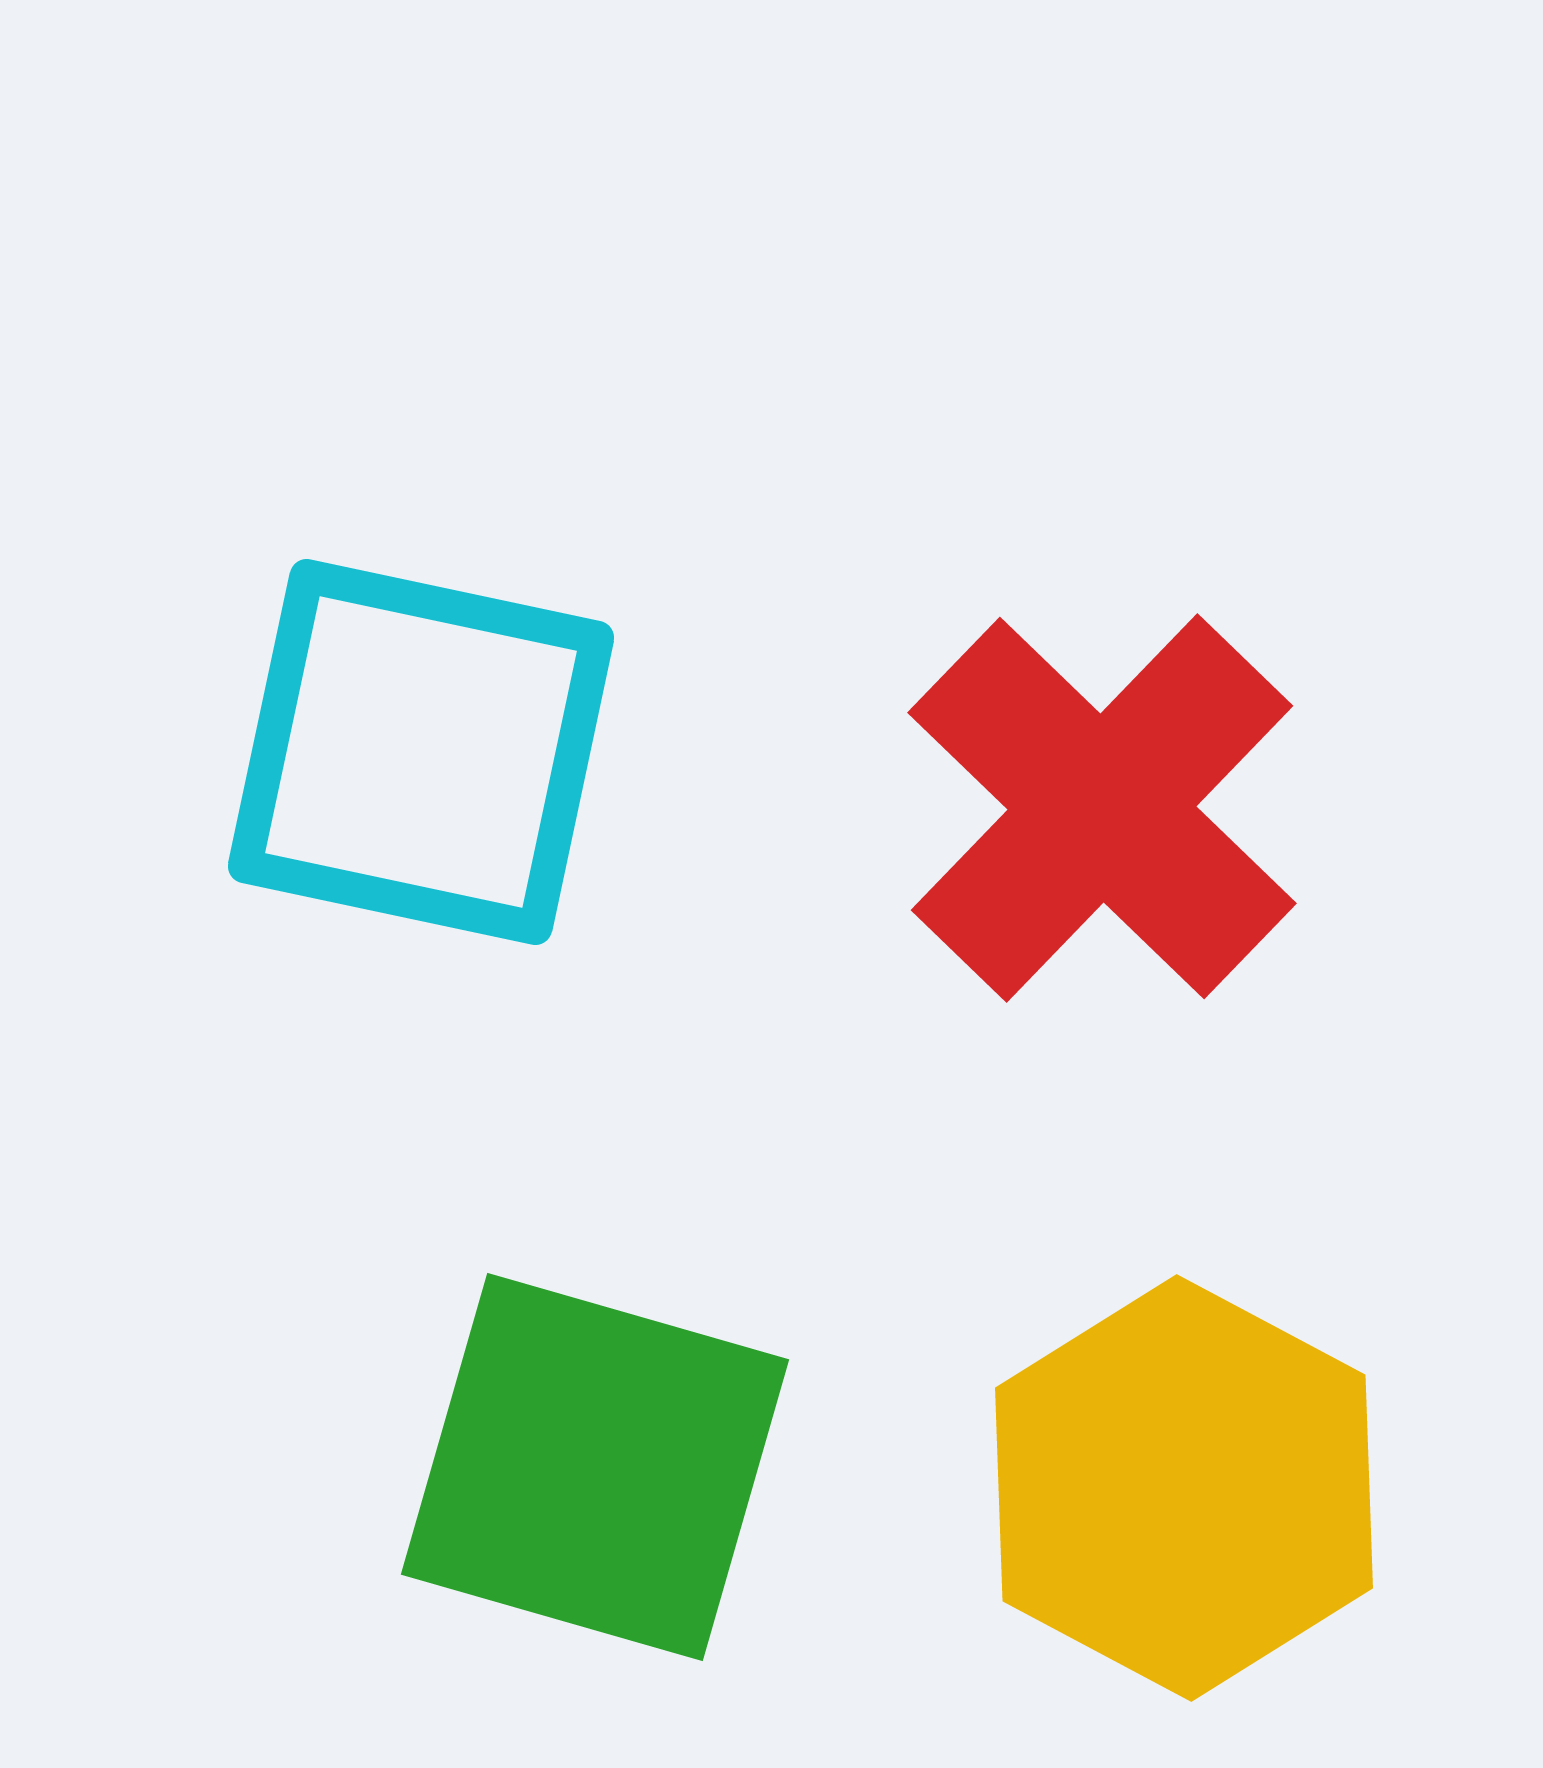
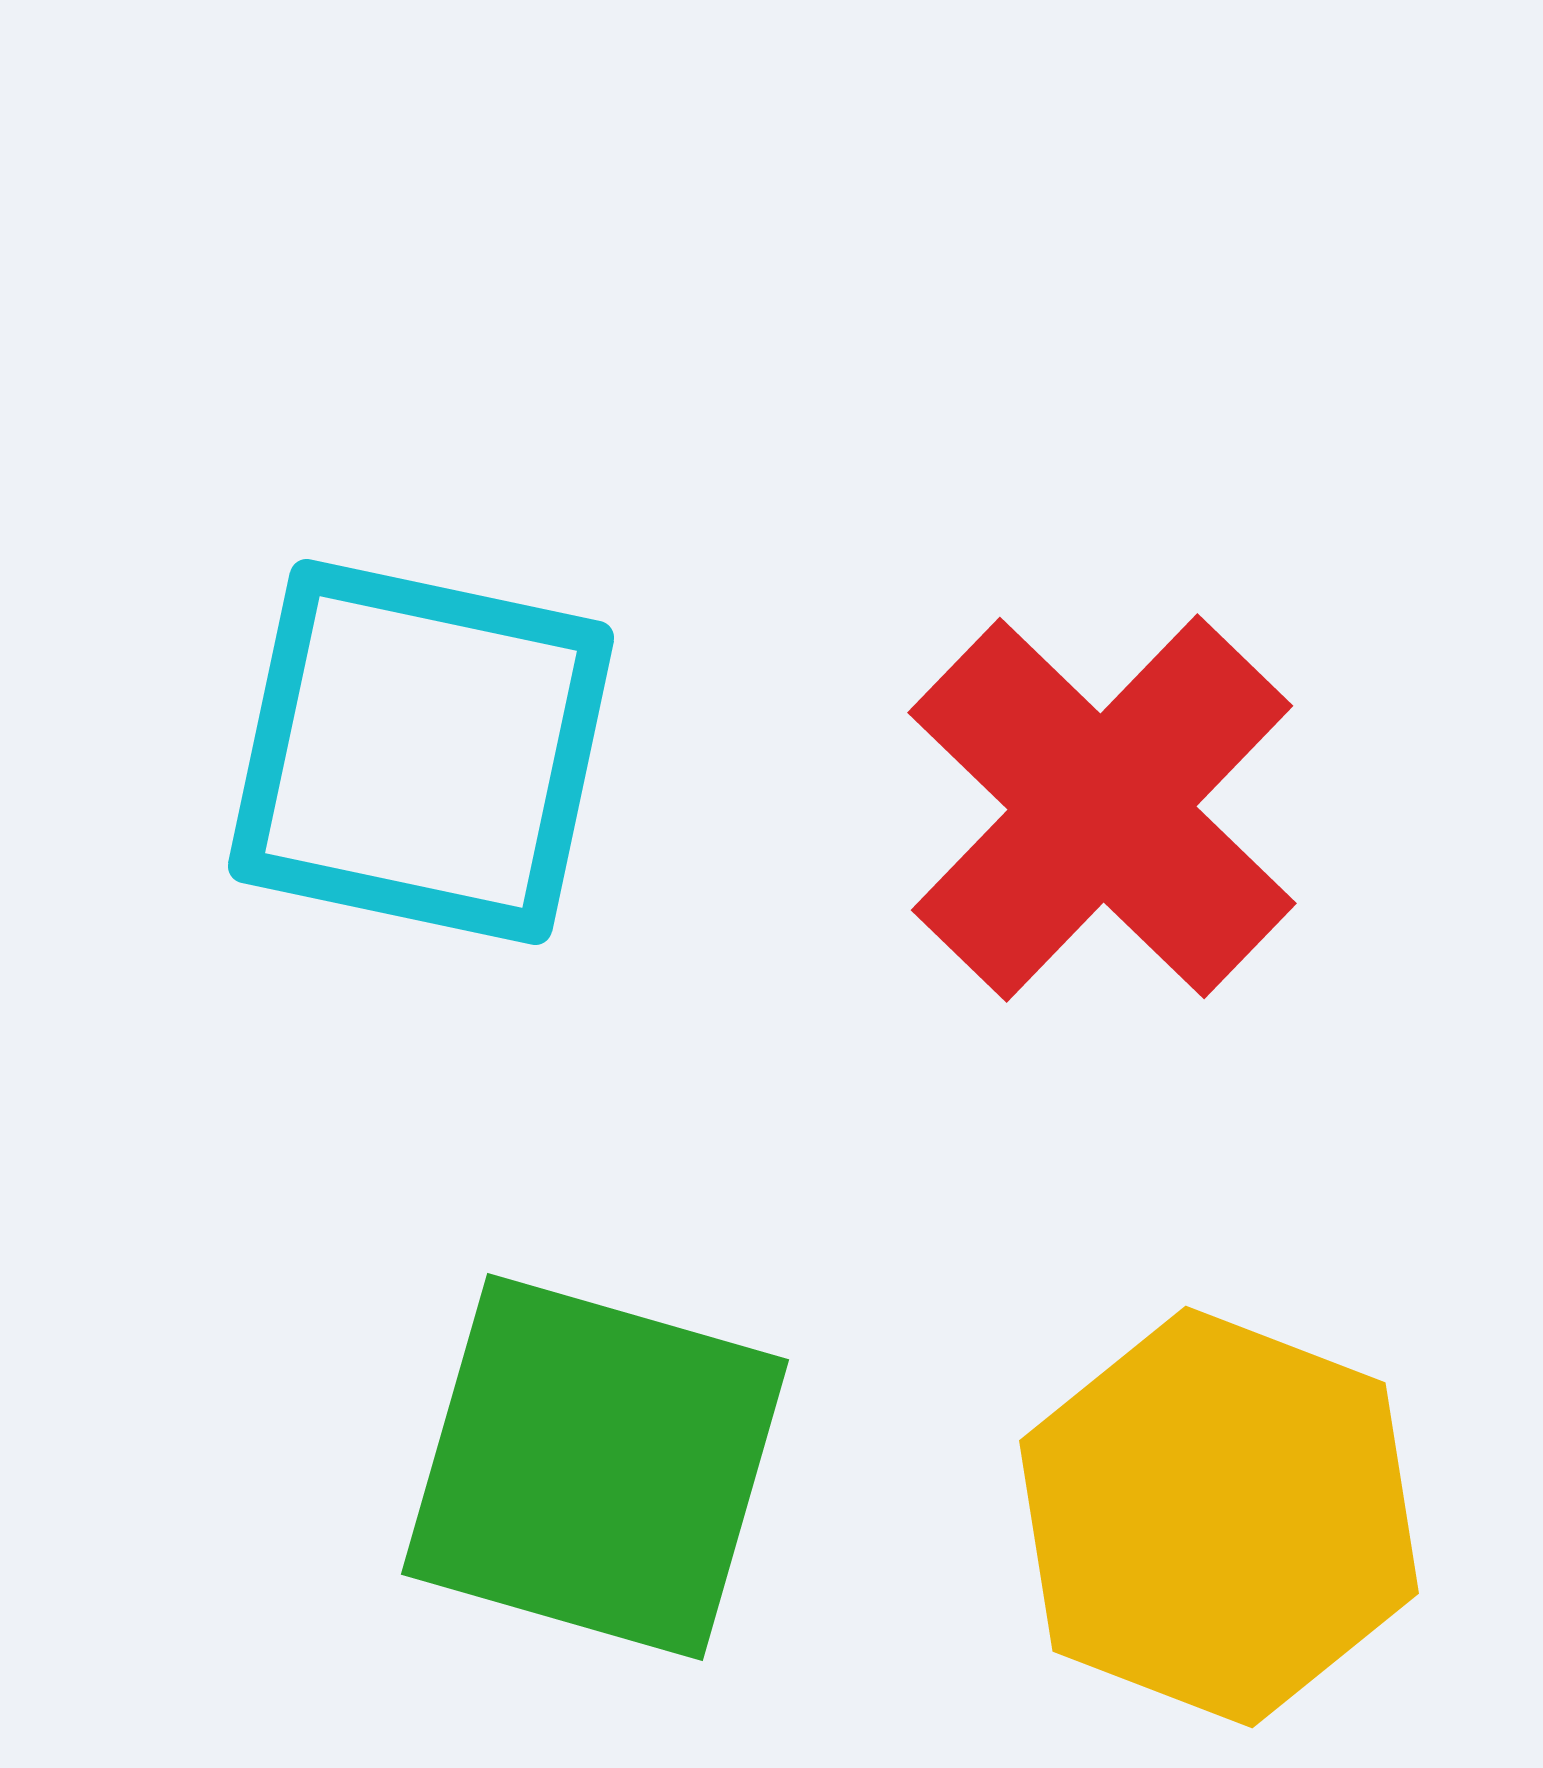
yellow hexagon: moved 35 px right, 29 px down; rotated 7 degrees counterclockwise
